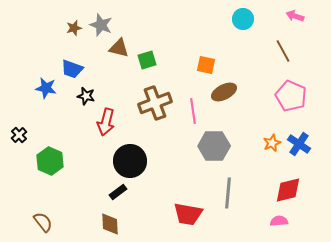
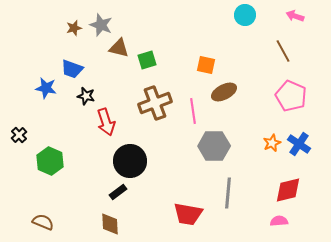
cyan circle: moved 2 px right, 4 px up
red arrow: rotated 32 degrees counterclockwise
brown semicircle: rotated 30 degrees counterclockwise
